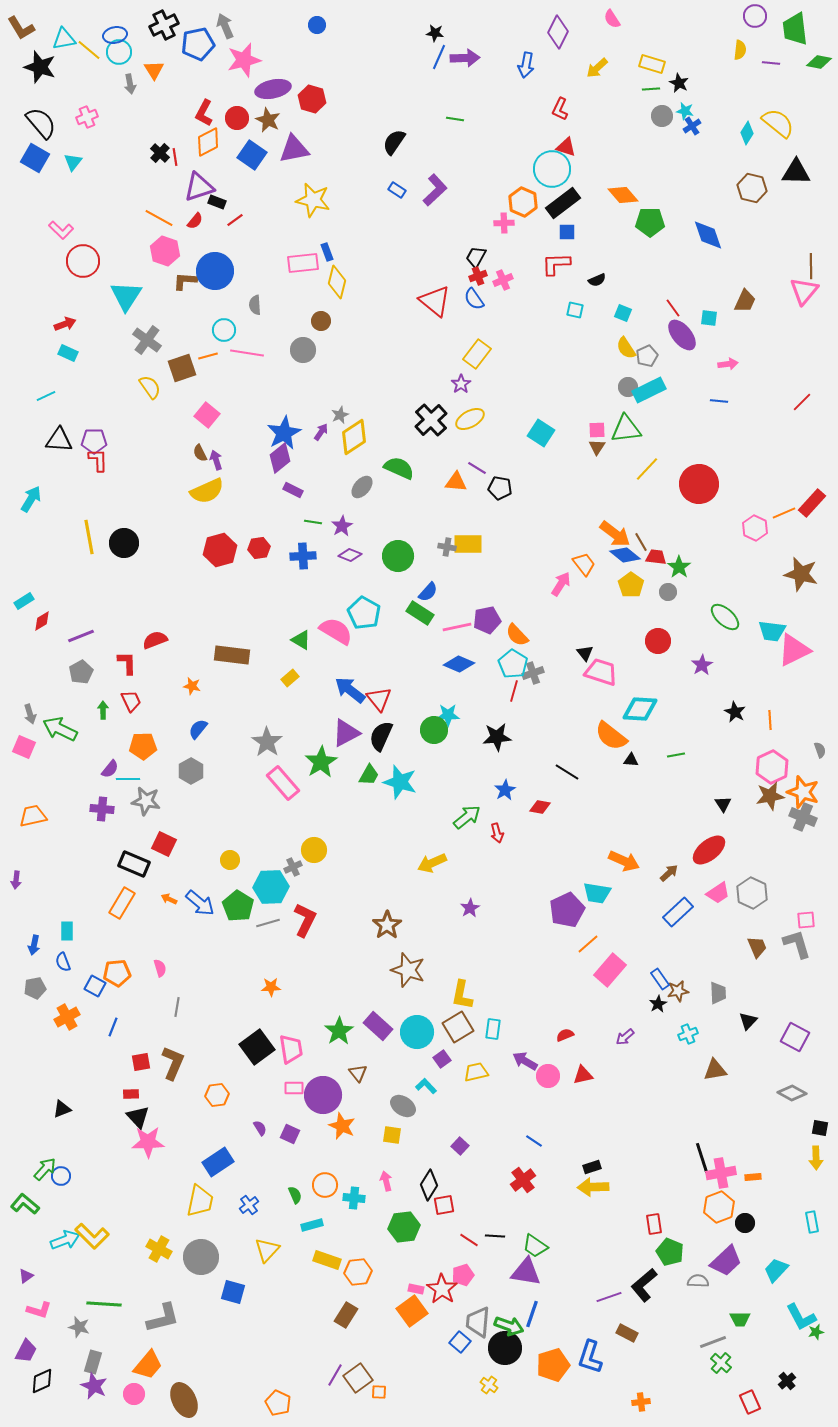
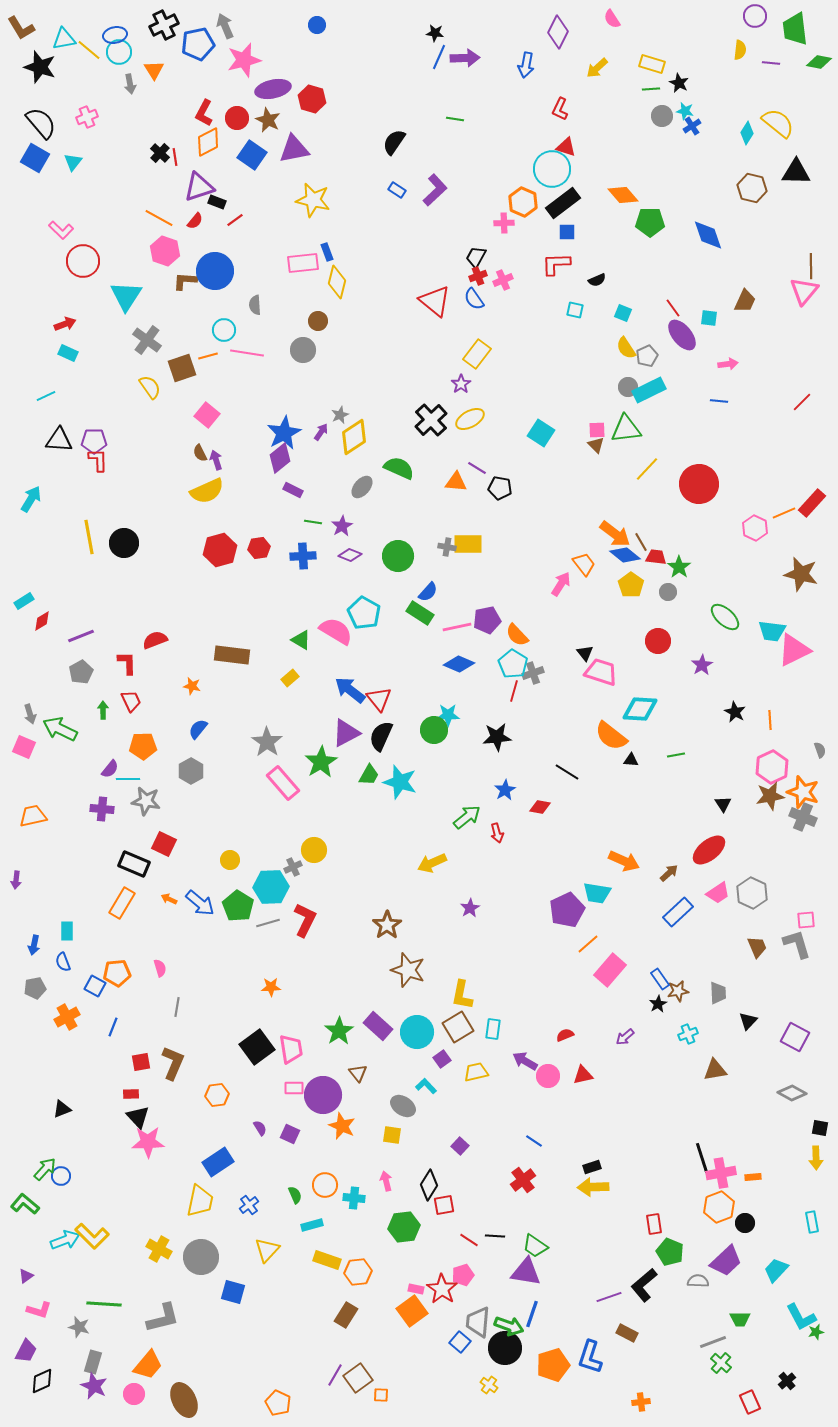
brown circle at (321, 321): moved 3 px left
brown triangle at (597, 447): moved 1 px left, 2 px up; rotated 18 degrees counterclockwise
orange square at (379, 1392): moved 2 px right, 3 px down
